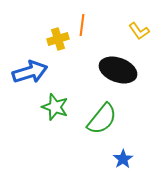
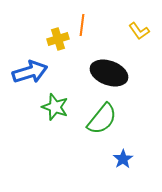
black ellipse: moved 9 px left, 3 px down
